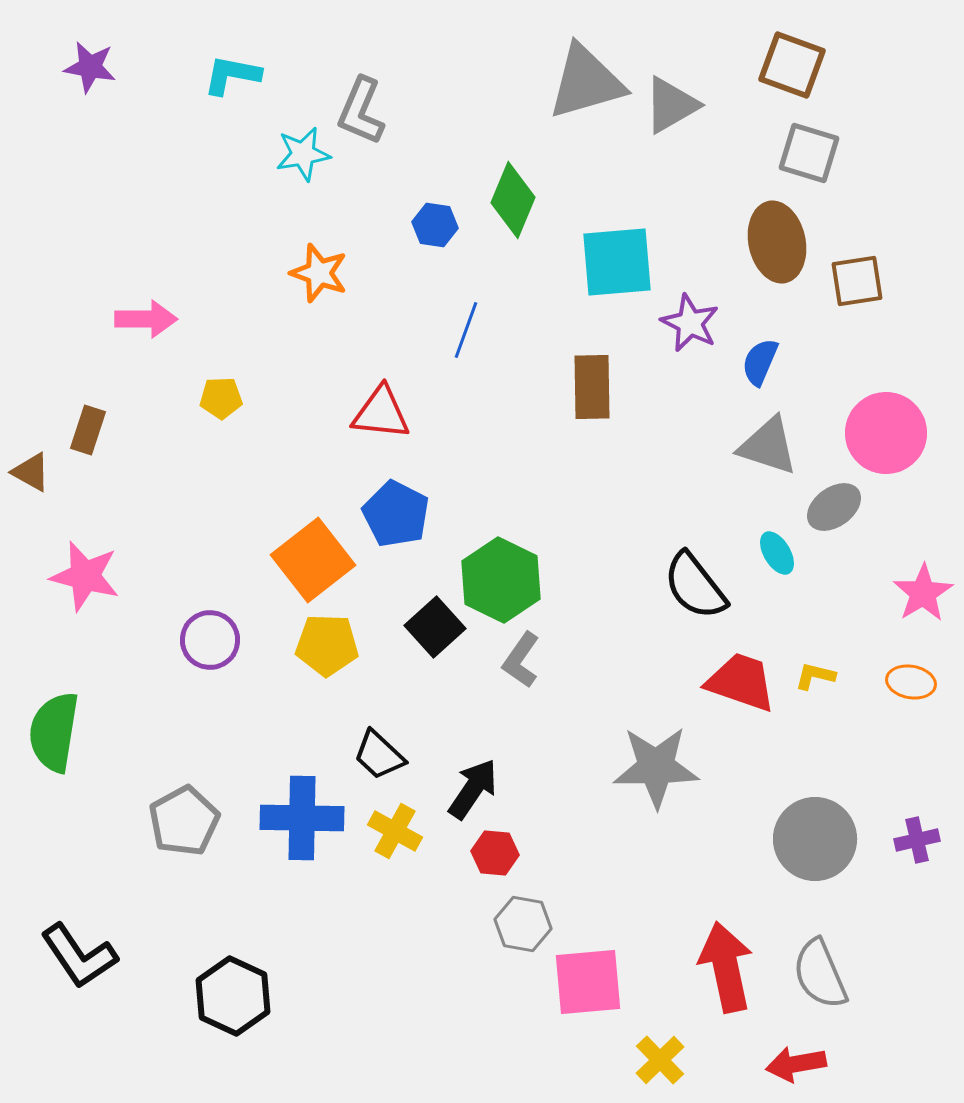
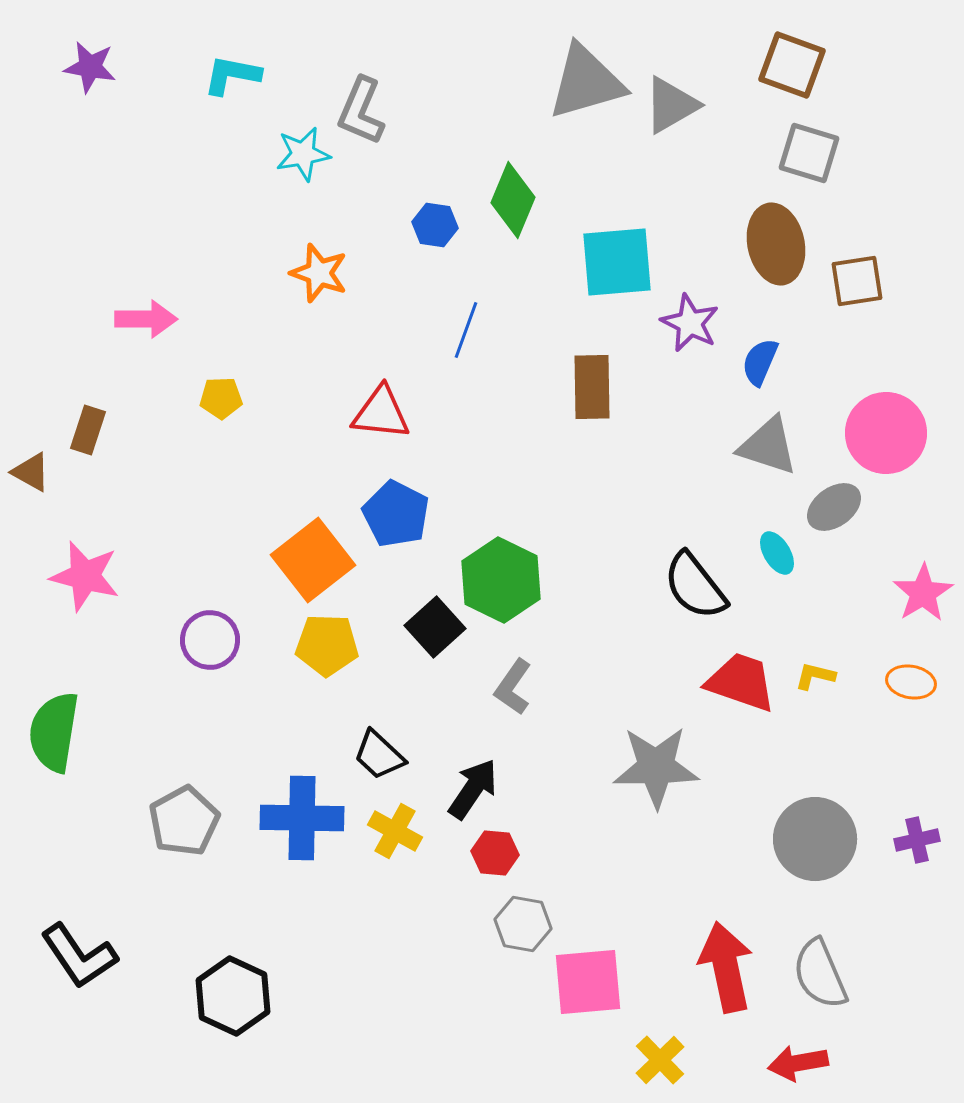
brown ellipse at (777, 242): moved 1 px left, 2 px down
gray L-shape at (521, 660): moved 8 px left, 27 px down
red arrow at (796, 1064): moved 2 px right, 1 px up
